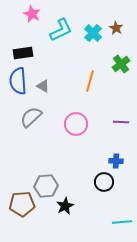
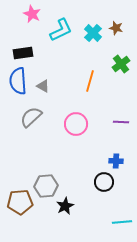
brown star: rotated 16 degrees counterclockwise
brown pentagon: moved 2 px left, 2 px up
